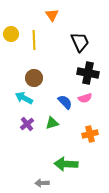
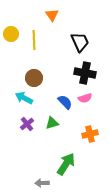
black cross: moved 3 px left
green arrow: rotated 120 degrees clockwise
